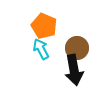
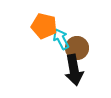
orange pentagon: rotated 10 degrees counterclockwise
cyan arrow: moved 20 px right, 10 px up
